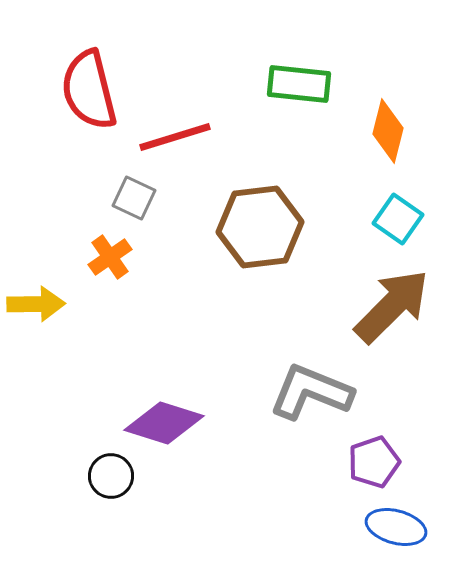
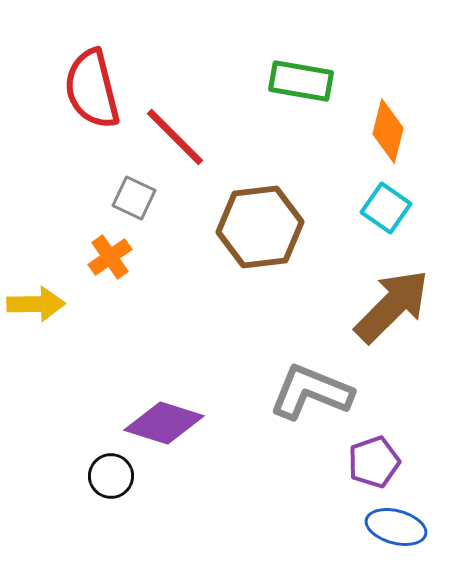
green rectangle: moved 2 px right, 3 px up; rotated 4 degrees clockwise
red semicircle: moved 3 px right, 1 px up
red line: rotated 62 degrees clockwise
cyan square: moved 12 px left, 11 px up
